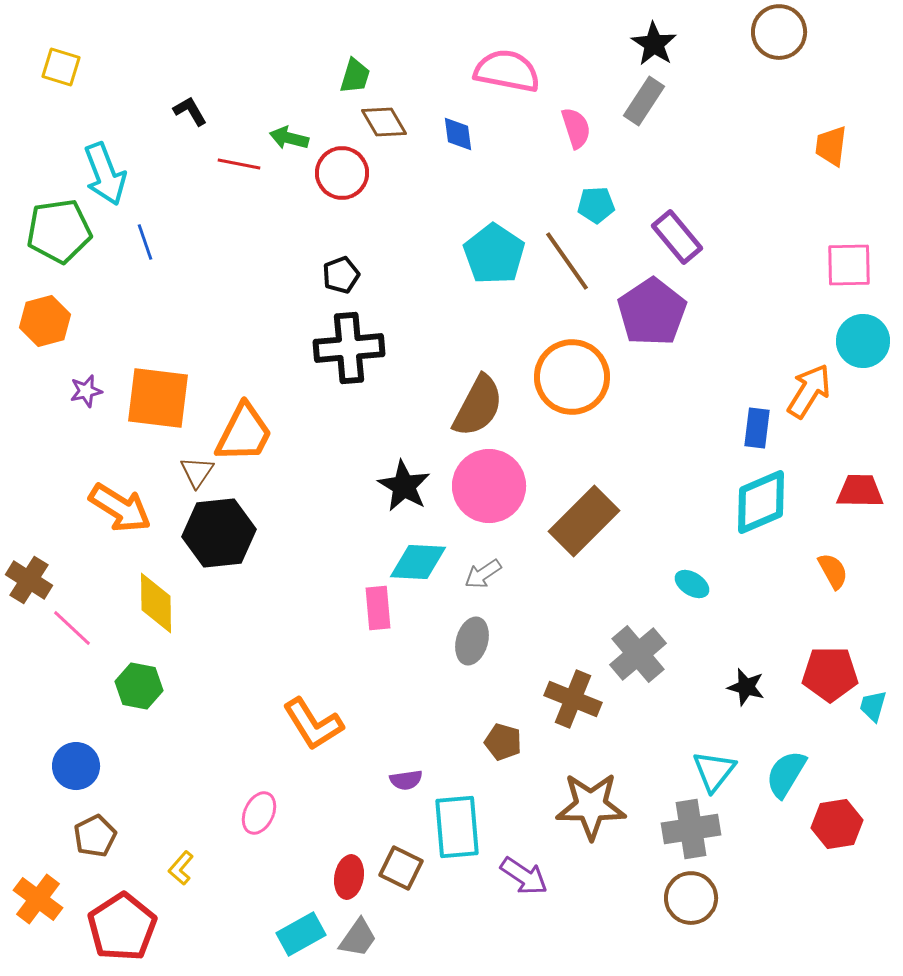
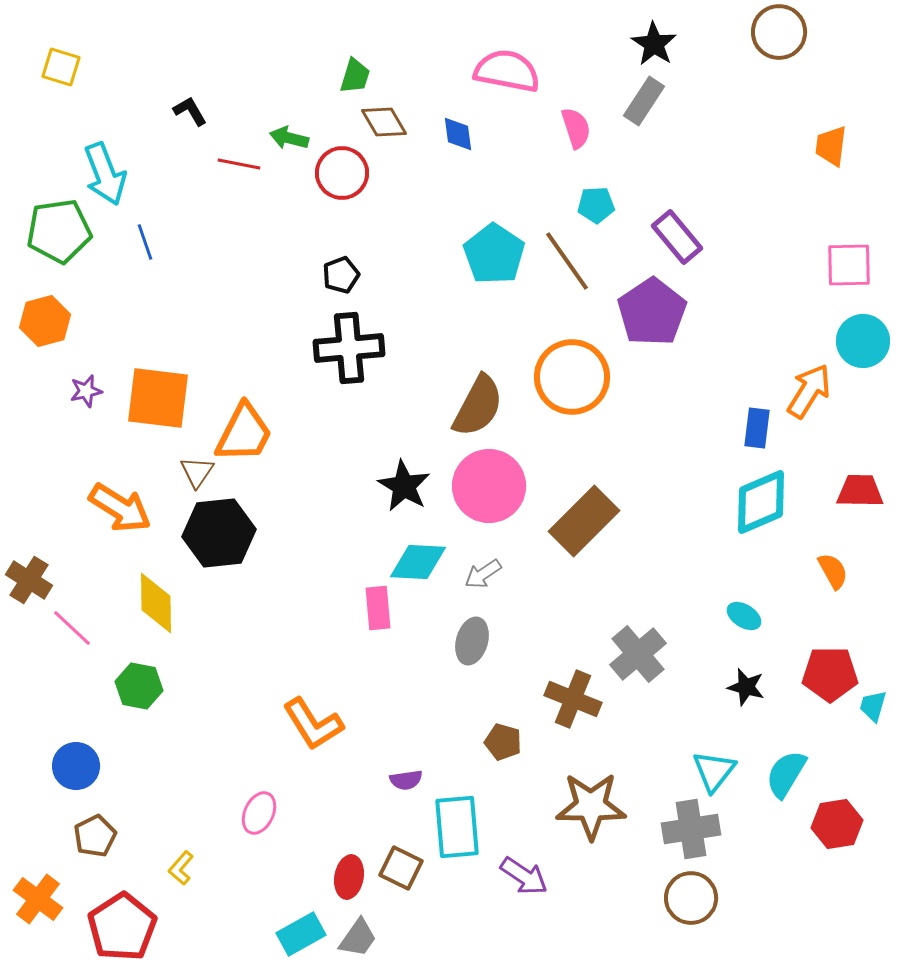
cyan ellipse at (692, 584): moved 52 px right, 32 px down
